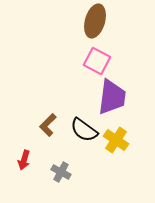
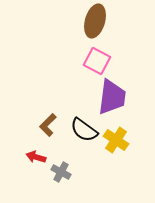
red arrow: moved 12 px right, 3 px up; rotated 90 degrees clockwise
